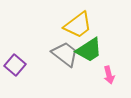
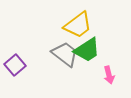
green trapezoid: moved 2 px left
purple square: rotated 10 degrees clockwise
